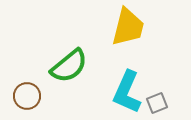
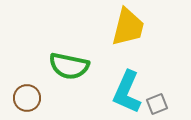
green semicircle: rotated 51 degrees clockwise
brown circle: moved 2 px down
gray square: moved 1 px down
